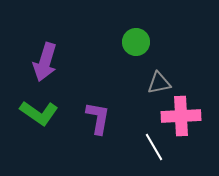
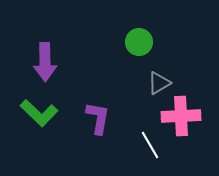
green circle: moved 3 px right
purple arrow: rotated 18 degrees counterclockwise
gray triangle: rotated 20 degrees counterclockwise
green L-shape: rotated 9 degrees clockwise
white line: moved 4 px left, 2 px up
